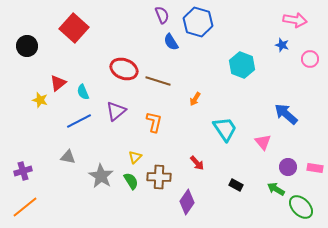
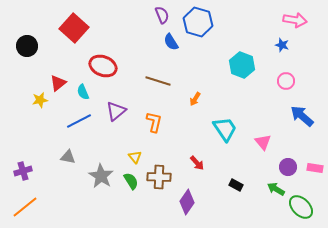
pink circle: moved 24 px left, 22 px down
red ellipse: moved 21 px left, 3 px up
yellow star: rotated 28 degrees counterclockwise
blue arrow: moved 16 px right, 2 px down
yellow triangle: rotated 24 degrees counterclockwise
